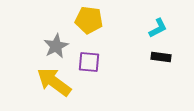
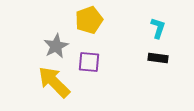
yellow pentagon: rotated 28 degrees counterclockwise
cyan L-shape: rotated 45 degrees counterclockwise
black rectangle: moved 3 px left, 1 px down
yellow arrow: rotated 9 degrees clockwise
